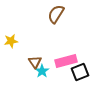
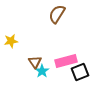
brown semicircle: moved 1 px right
